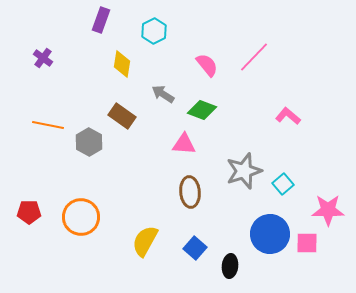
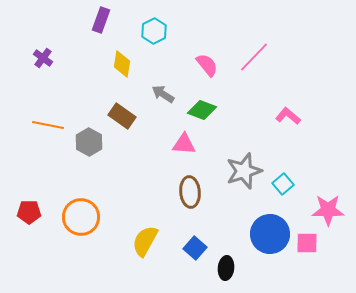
black ellipse: moved 4 px left, 2 px down
